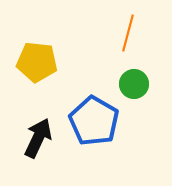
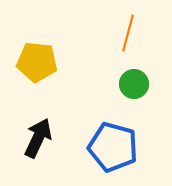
blue pentagon: moved 19 px right, 26 px down; rotated 15 degrees counterclockwise
